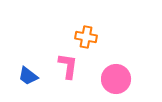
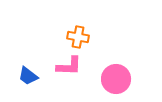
orange cross: moved 8 px left
pink L-shape: moved 1 px right; rotated 84 degrees clockwise
